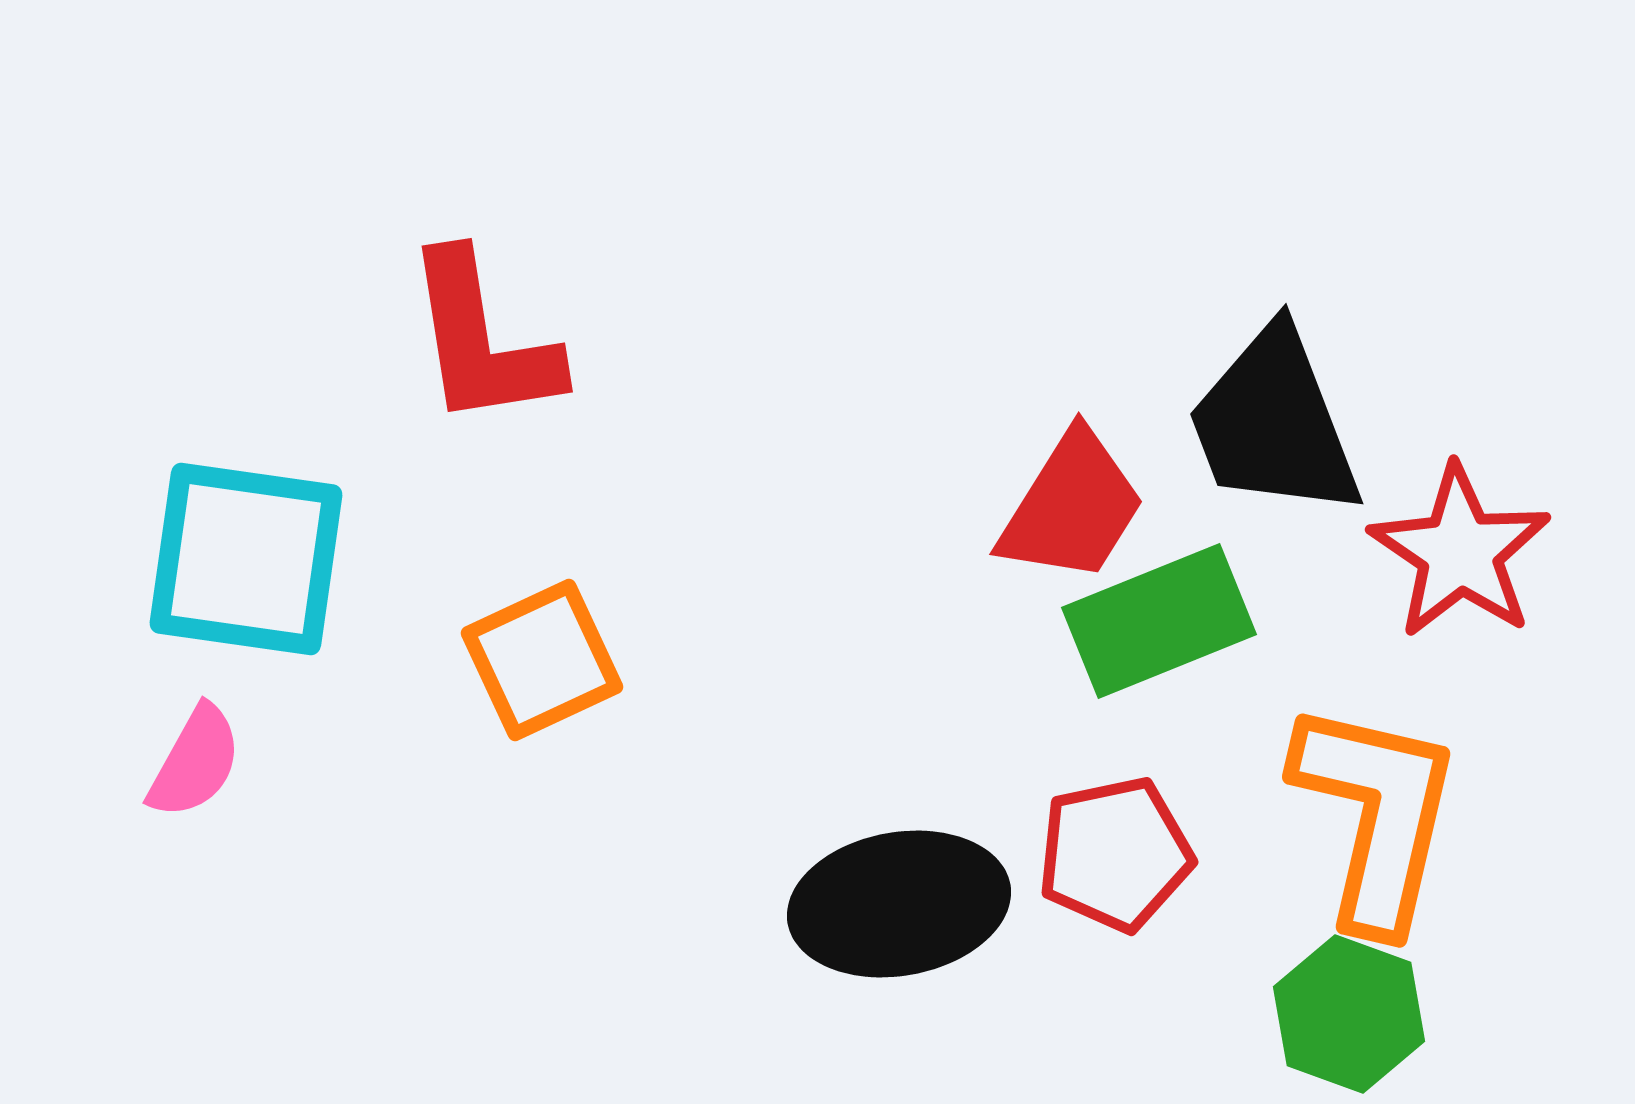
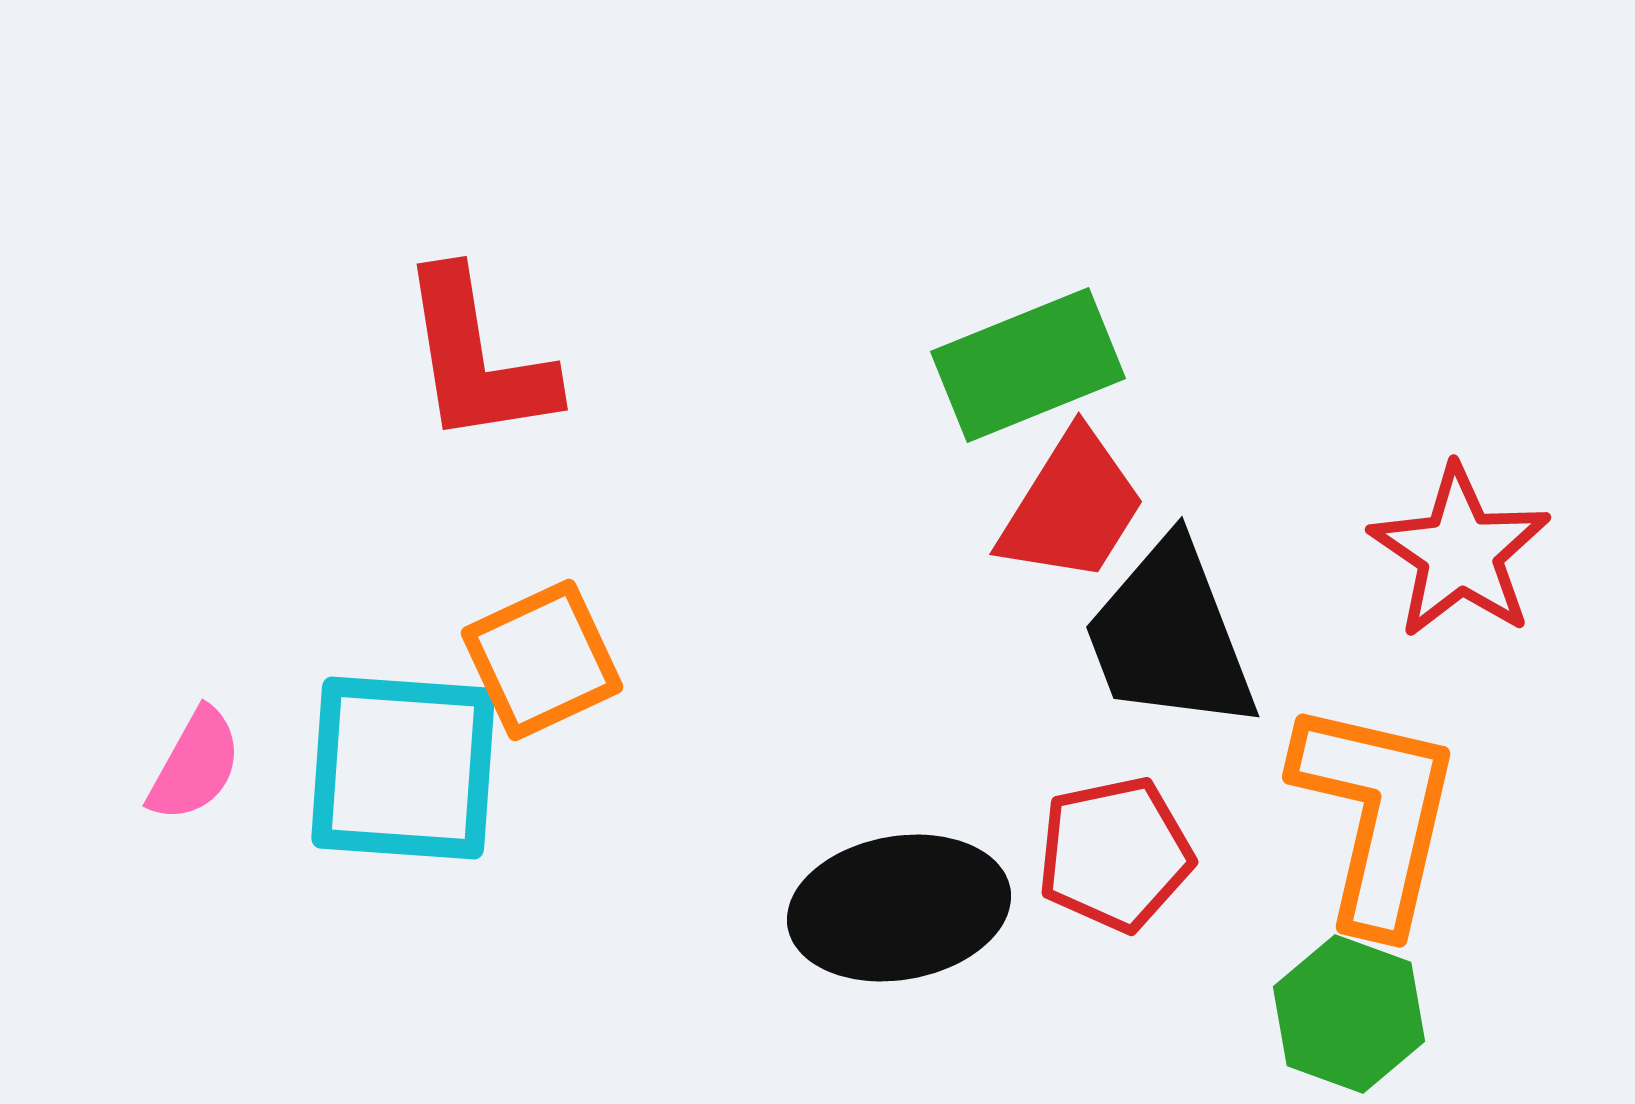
red L-shape: moved 5 px left, 18 px down
black trapezoid: moved 104 px left, 213 px down
cyan square: moved 157 px right, 209 px down; rotated 4 degrees counterclockwise
green rectangle: moved 131 px left, 256 px up
pink semicircle: moved 3 px down
black ellipse: moved 4 px down
